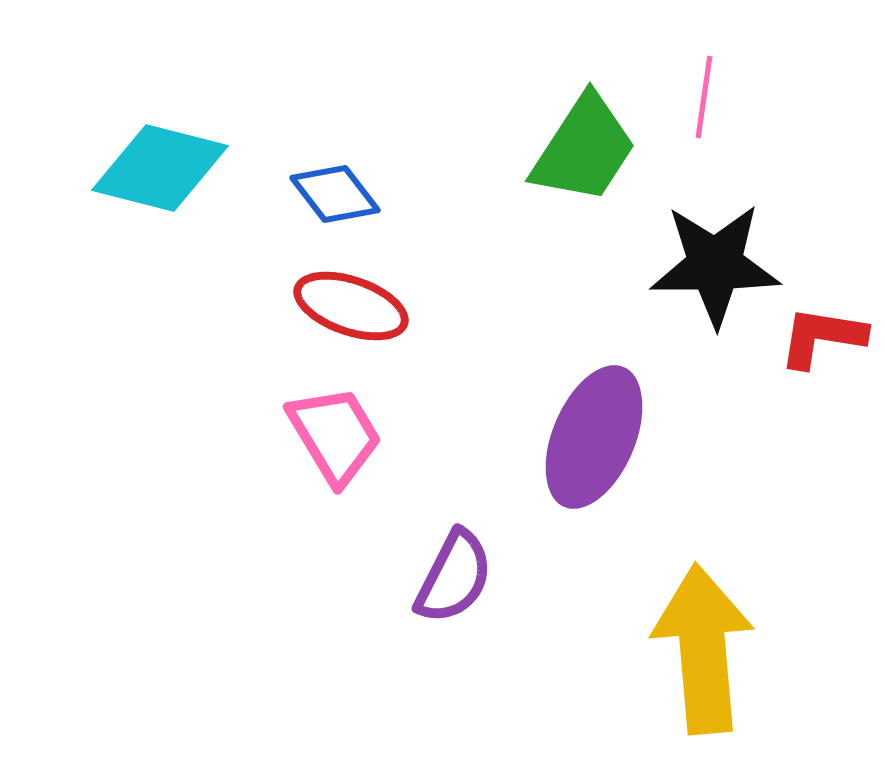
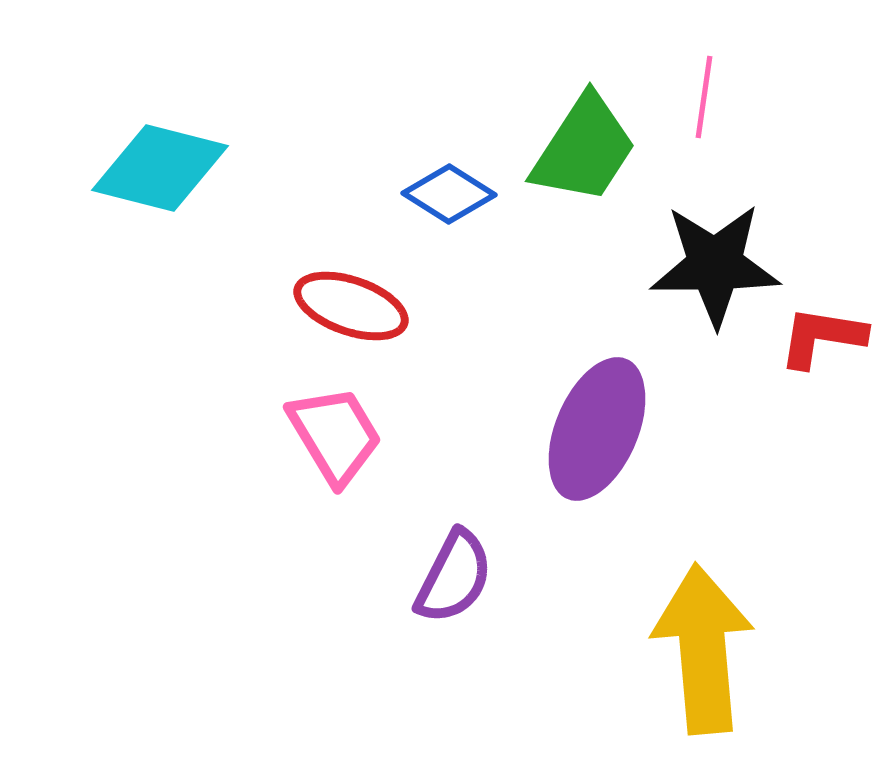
blue diamond: moved 114 px right; rotated 20 degrees counterclockwise
purple ellipse: moved 3 px right, 8 px up
